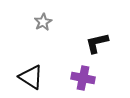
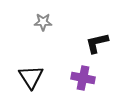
gray star: rotated 30 degrees clockwise
black triangle: rotated 24 degrees clockwise
